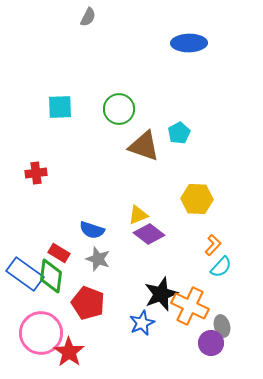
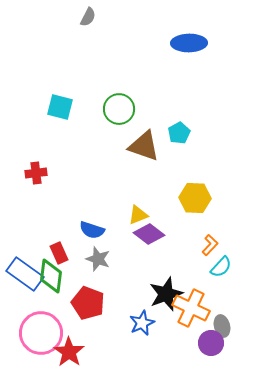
cyan square: rotated 16 degrees clockwise
yellow hexagon: moved 2 px left, 1 px up
orange L-shape: moved 3 px left
red rectangle: rotated 35 degrees clockwise
black star: moved 5 px right
orange cross: moved 1 px right, 2 px down
